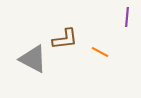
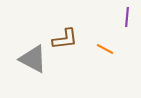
orange line: moved 5 px right, 3 px up
